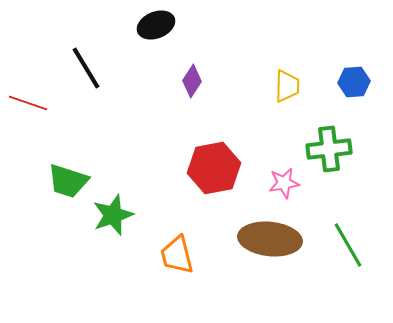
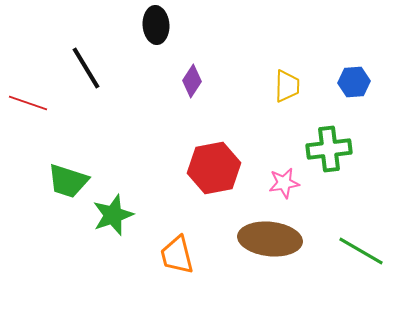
black ellipse: rotated 72 degrees counterclockwise
green line: moved 13 px right, 6 px down; rotated 30 degrees counterclockwise
